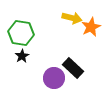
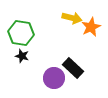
black star: rotated 24 degrees counterclockwise
